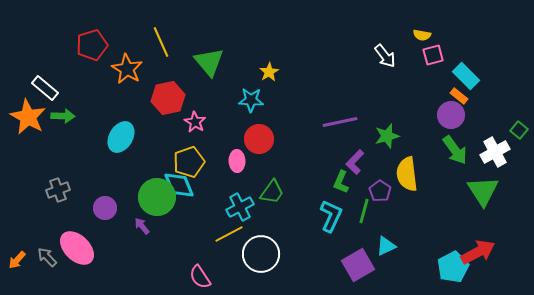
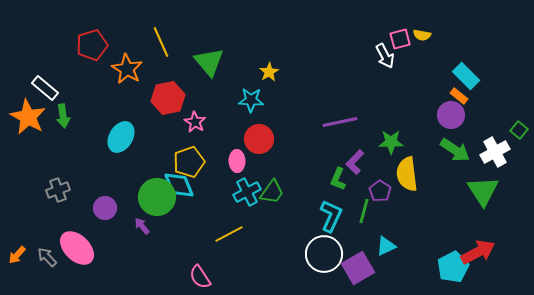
pink square at (433, 55): moved 33 px left, 16 px up
white arrow at (385, 56): rotated 10 degrees clockwise
green arrow at (63, 116): rotated 80 degrees clockwise
green star at (387, 136): moved 4 px right, 6 px down; rotated 15 degrees clockwise
green arrow at (455, 150): rotated 20 degrees counterclockwise
green L-shape at (341, 182): moved 3 px left, 3 px up
cyan cross at (240, 207): moved 7 px right, 15 px up
white circle at (261, 254): moved 63 px right
orange arrow at (17, 260): moved 5 px up
purple square at (358, 265): moved 3 px down
